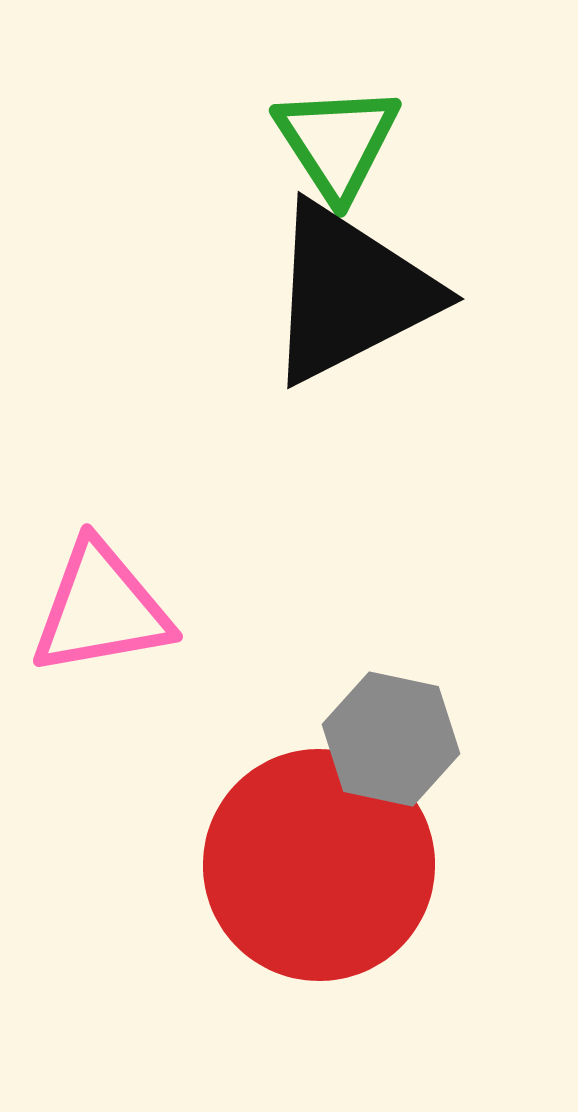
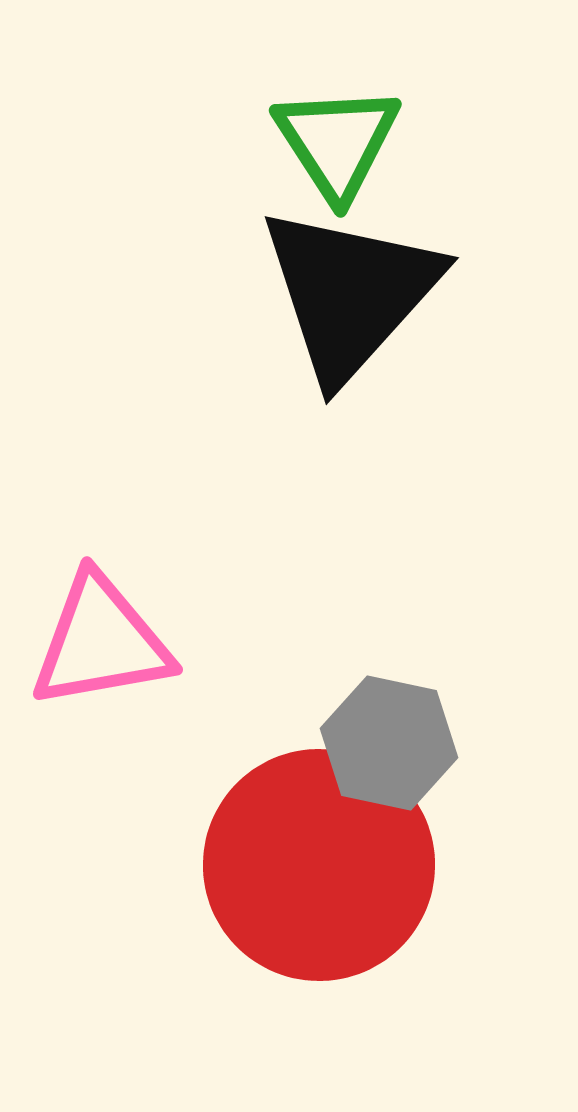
black triangle: rotated 21 degrees counterclockwise
pink triangle: moved 33 px down
gray hexagon: moved 2 px left, 4 px down
